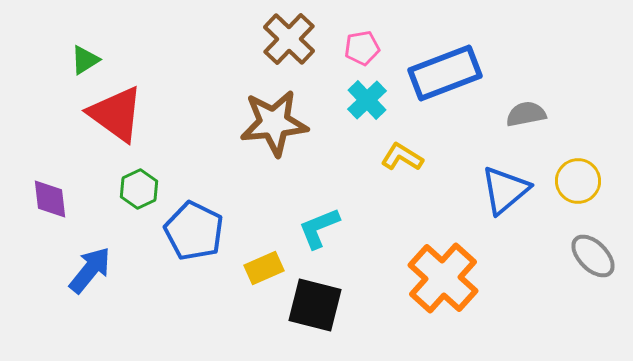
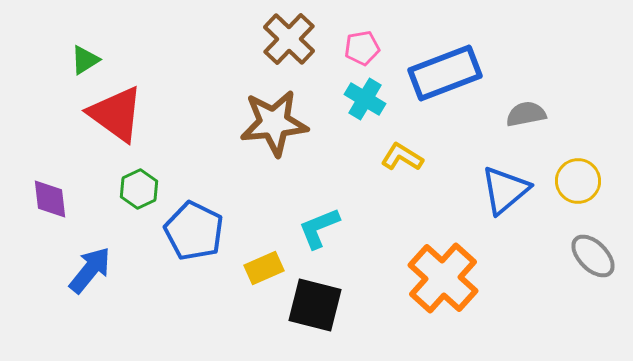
cyan cross: moved 2 px left, 1 px up; rotated 15 degrees counterclockwise
